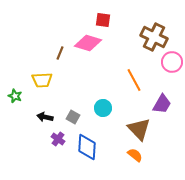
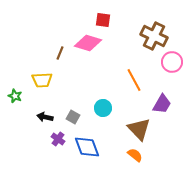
brown cross: moved 1 px up
blue diamond: rotated 24 degrees counterclockwise
